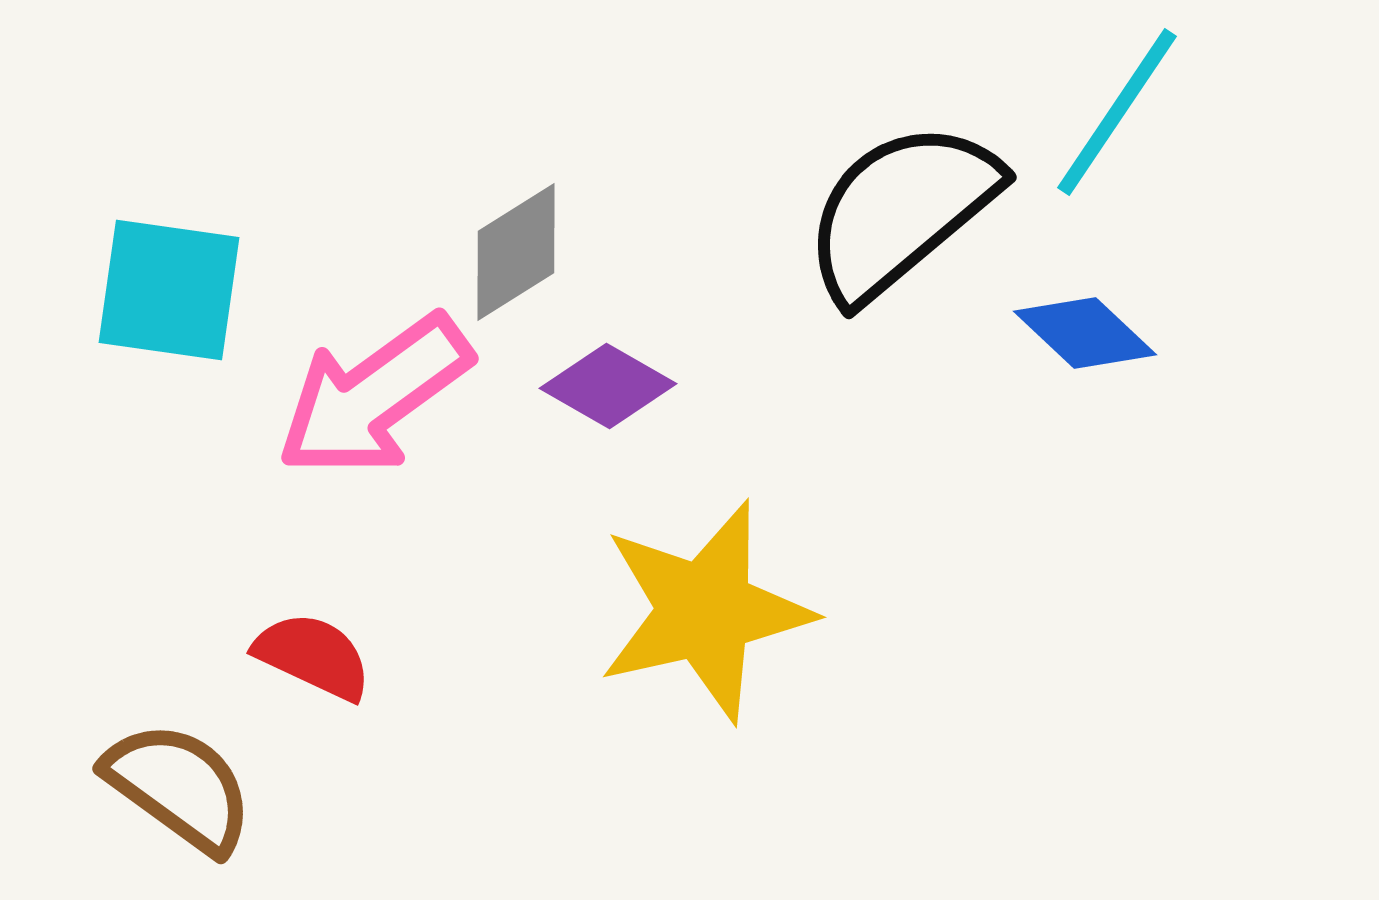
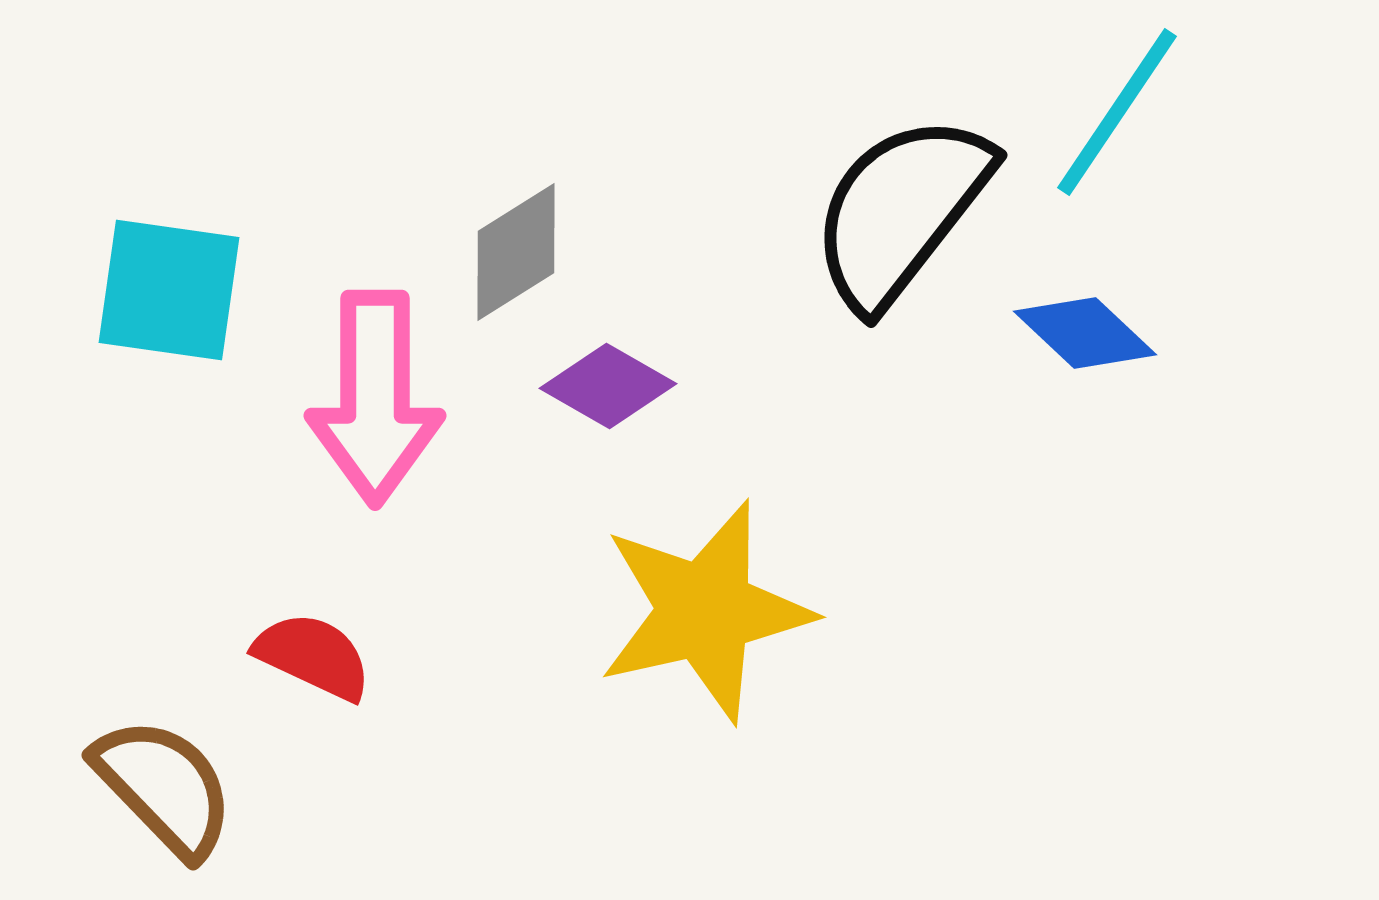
black semicircle: rotated 12 degrees counterclockwise
pink arrow: moved 1 px right, 2 px down; rotated 54 degrees counterclockwise
brown semicircle: moved 15 px left; rotated 10 degrees clockwise
